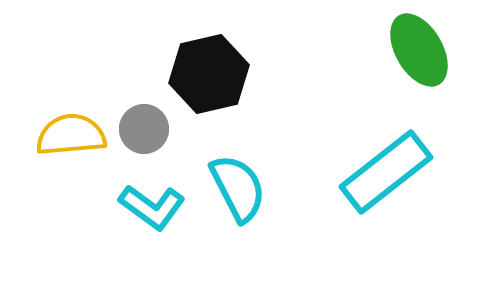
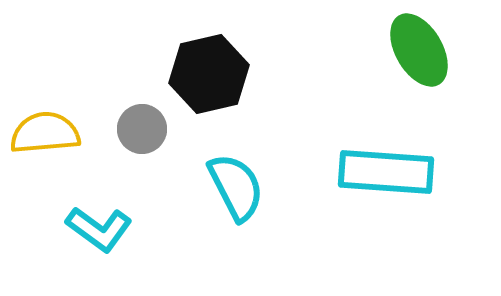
gray circle: moved 2 px left
yellow semicircle: moved 26 px left, 2 px up
cyan rectangle: rotated 42 degrees clockwise
cyan semicircle: moved 2 px left, 1 px up
cyan L-shape: moved 53 px left, 22 px down
